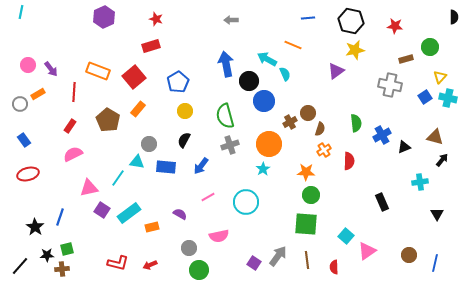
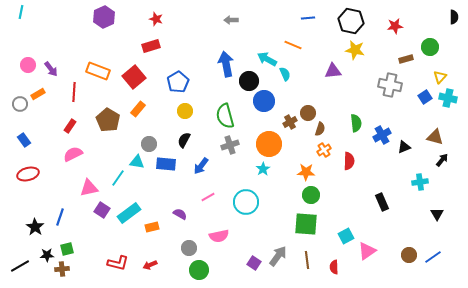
red star at (395, 26): rotated 14 degrees counterclockwise
yellow star at (355, 50): rotated 24 degrees clockwise
purple triangle at (336, 71): moved 3 px left; rotated 30 degrees clockwise
blue rectangle at (166, 167): moved 3 px up
cyan square at (346, 236): rotated 21 degrees clockwise
blue line at (435, 263): moved 2 px left, 6 px up; rotated 42 degrees clockwise
black line at (20, 266): rotated 18 degrees clockwise
